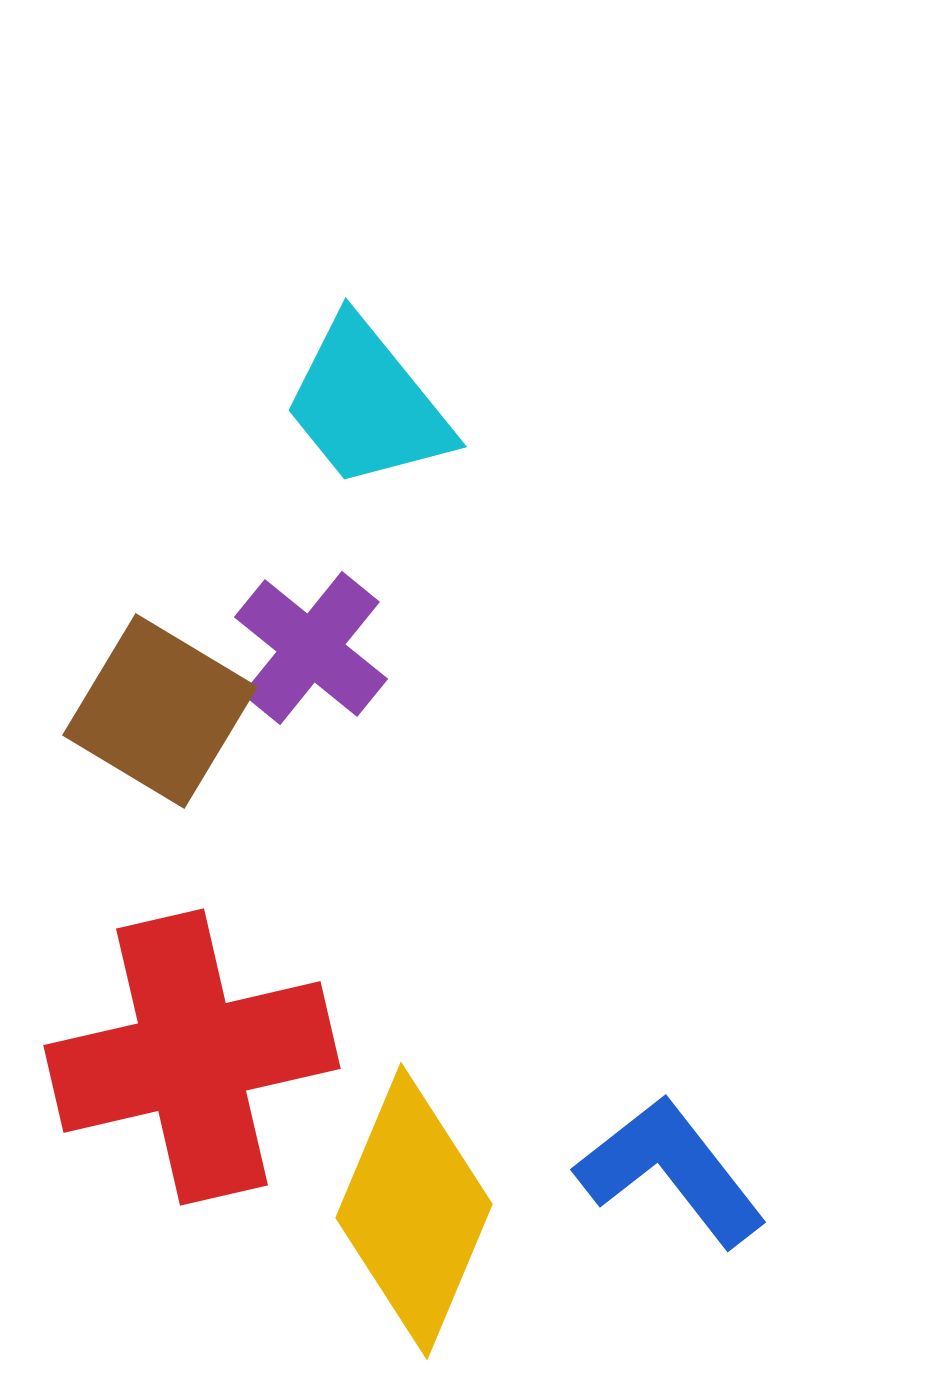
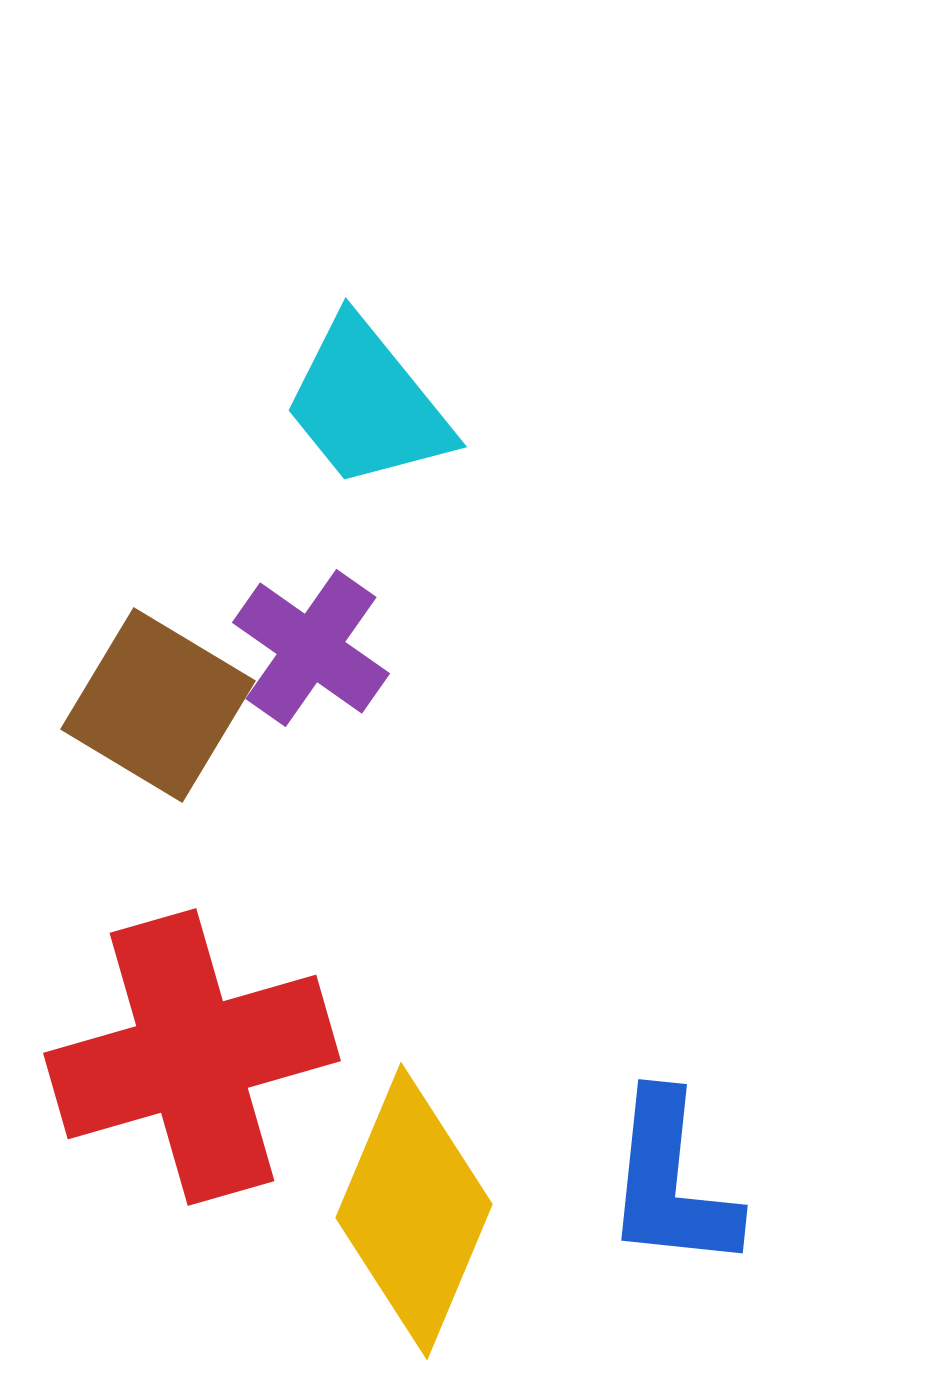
purple cross: rotated 4 degrees counterclockwise
brown square: moved 2 px left, 6 px up
red cross: rotated 3 degrees counterclockwise
blue L-shape: moved 11 px down; rotated 136 degrees counterclockwise
